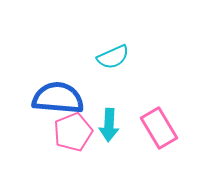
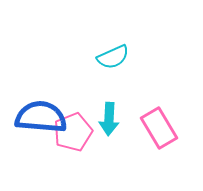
blue semicircle: moved 17 px left, 19 px down
cyan arrow: moved 6 px up
